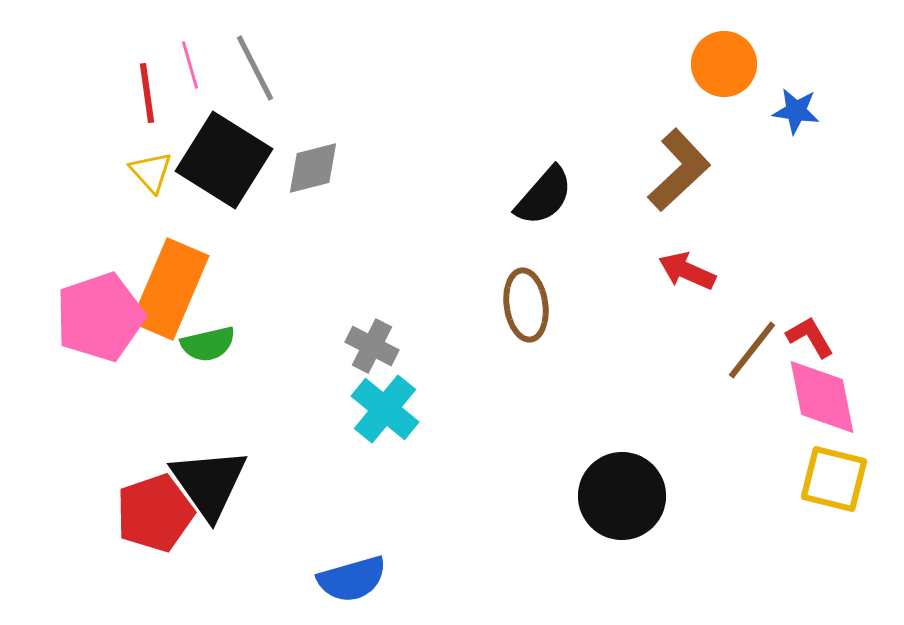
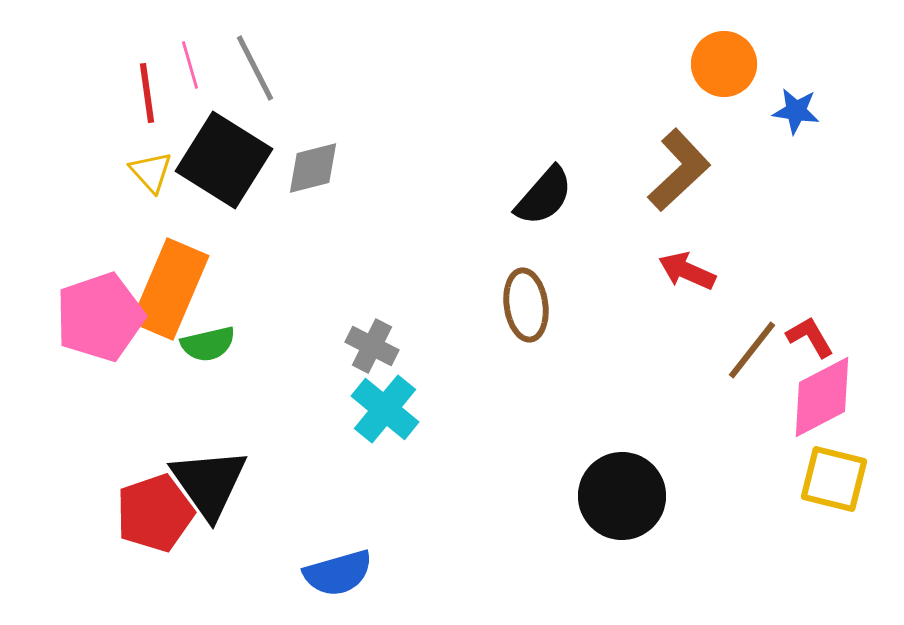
pink diamond: rotated 74 degrees clockwise
blue semicircle: moved 14 px left, 6 px up
